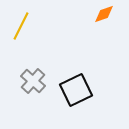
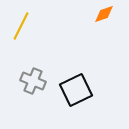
gray cross: rotated 20 degrees counterclockwise
